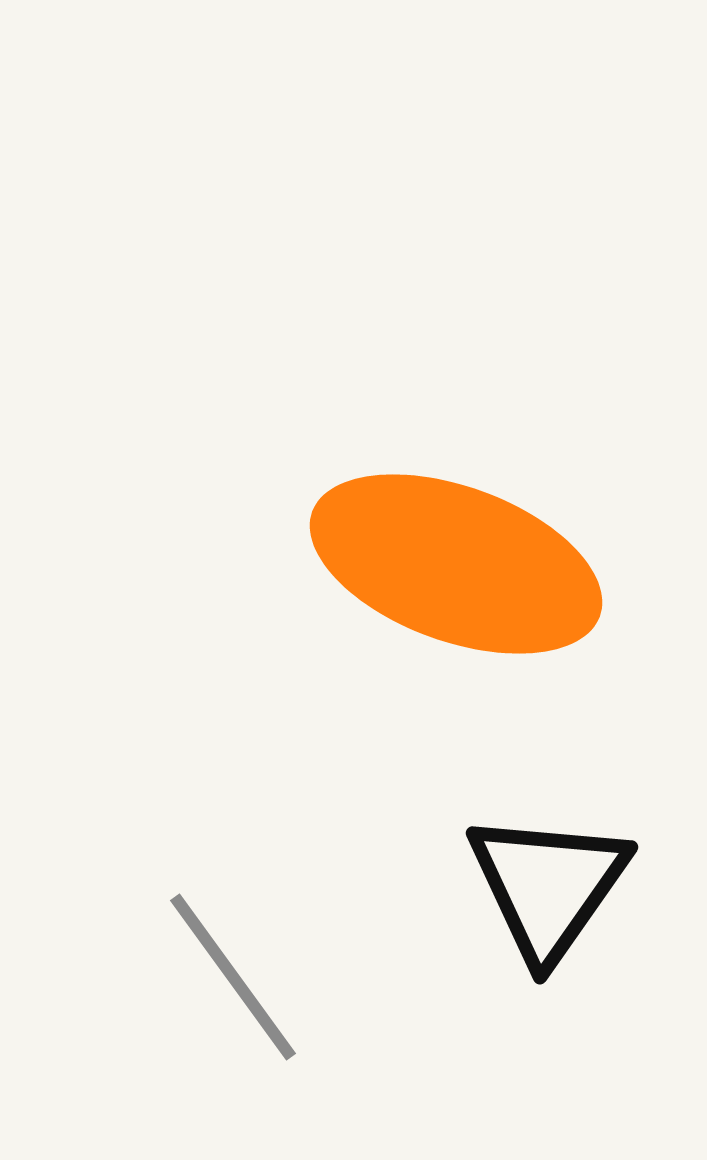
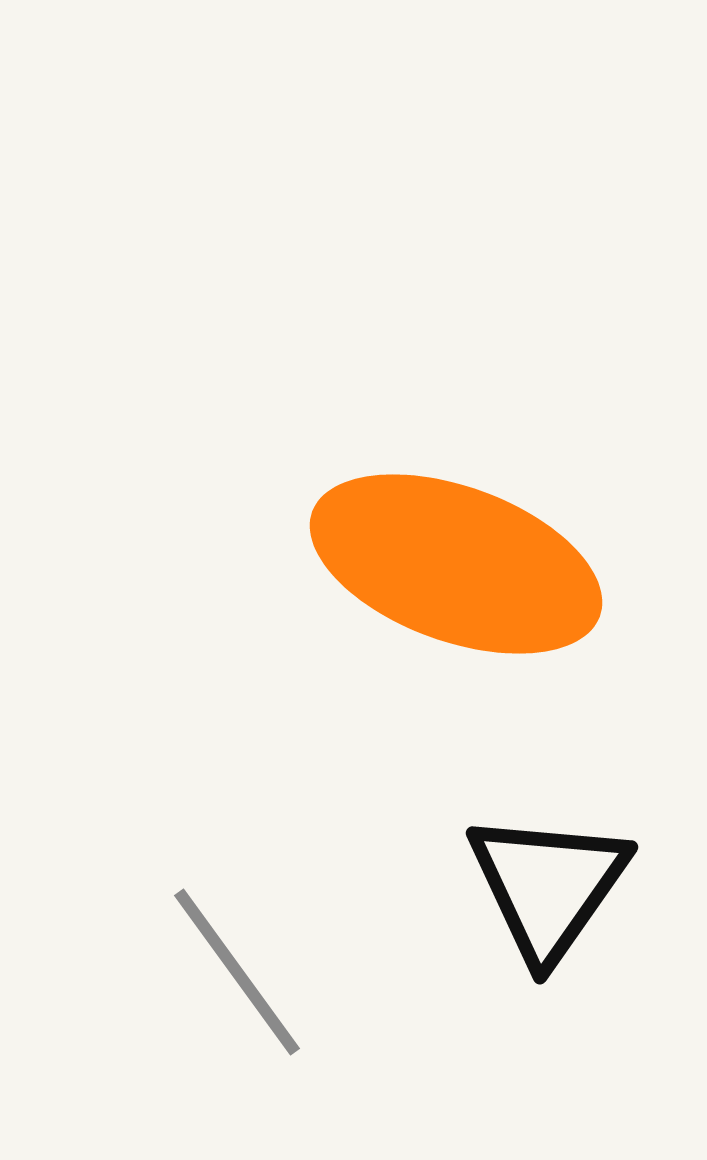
gray line: moved 4 px right, 5 px up
